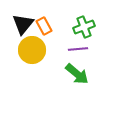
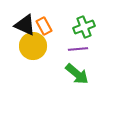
black triangle: moved 2 px right, 1 px down; rotated 45 degrees counterclockwise
yellow circle: moved 1 px right, 4 px up
